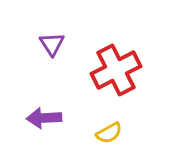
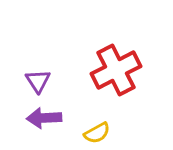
purple triangle: moved 14 px left, 37 px down
yellow semicircle: moved 12 px left
